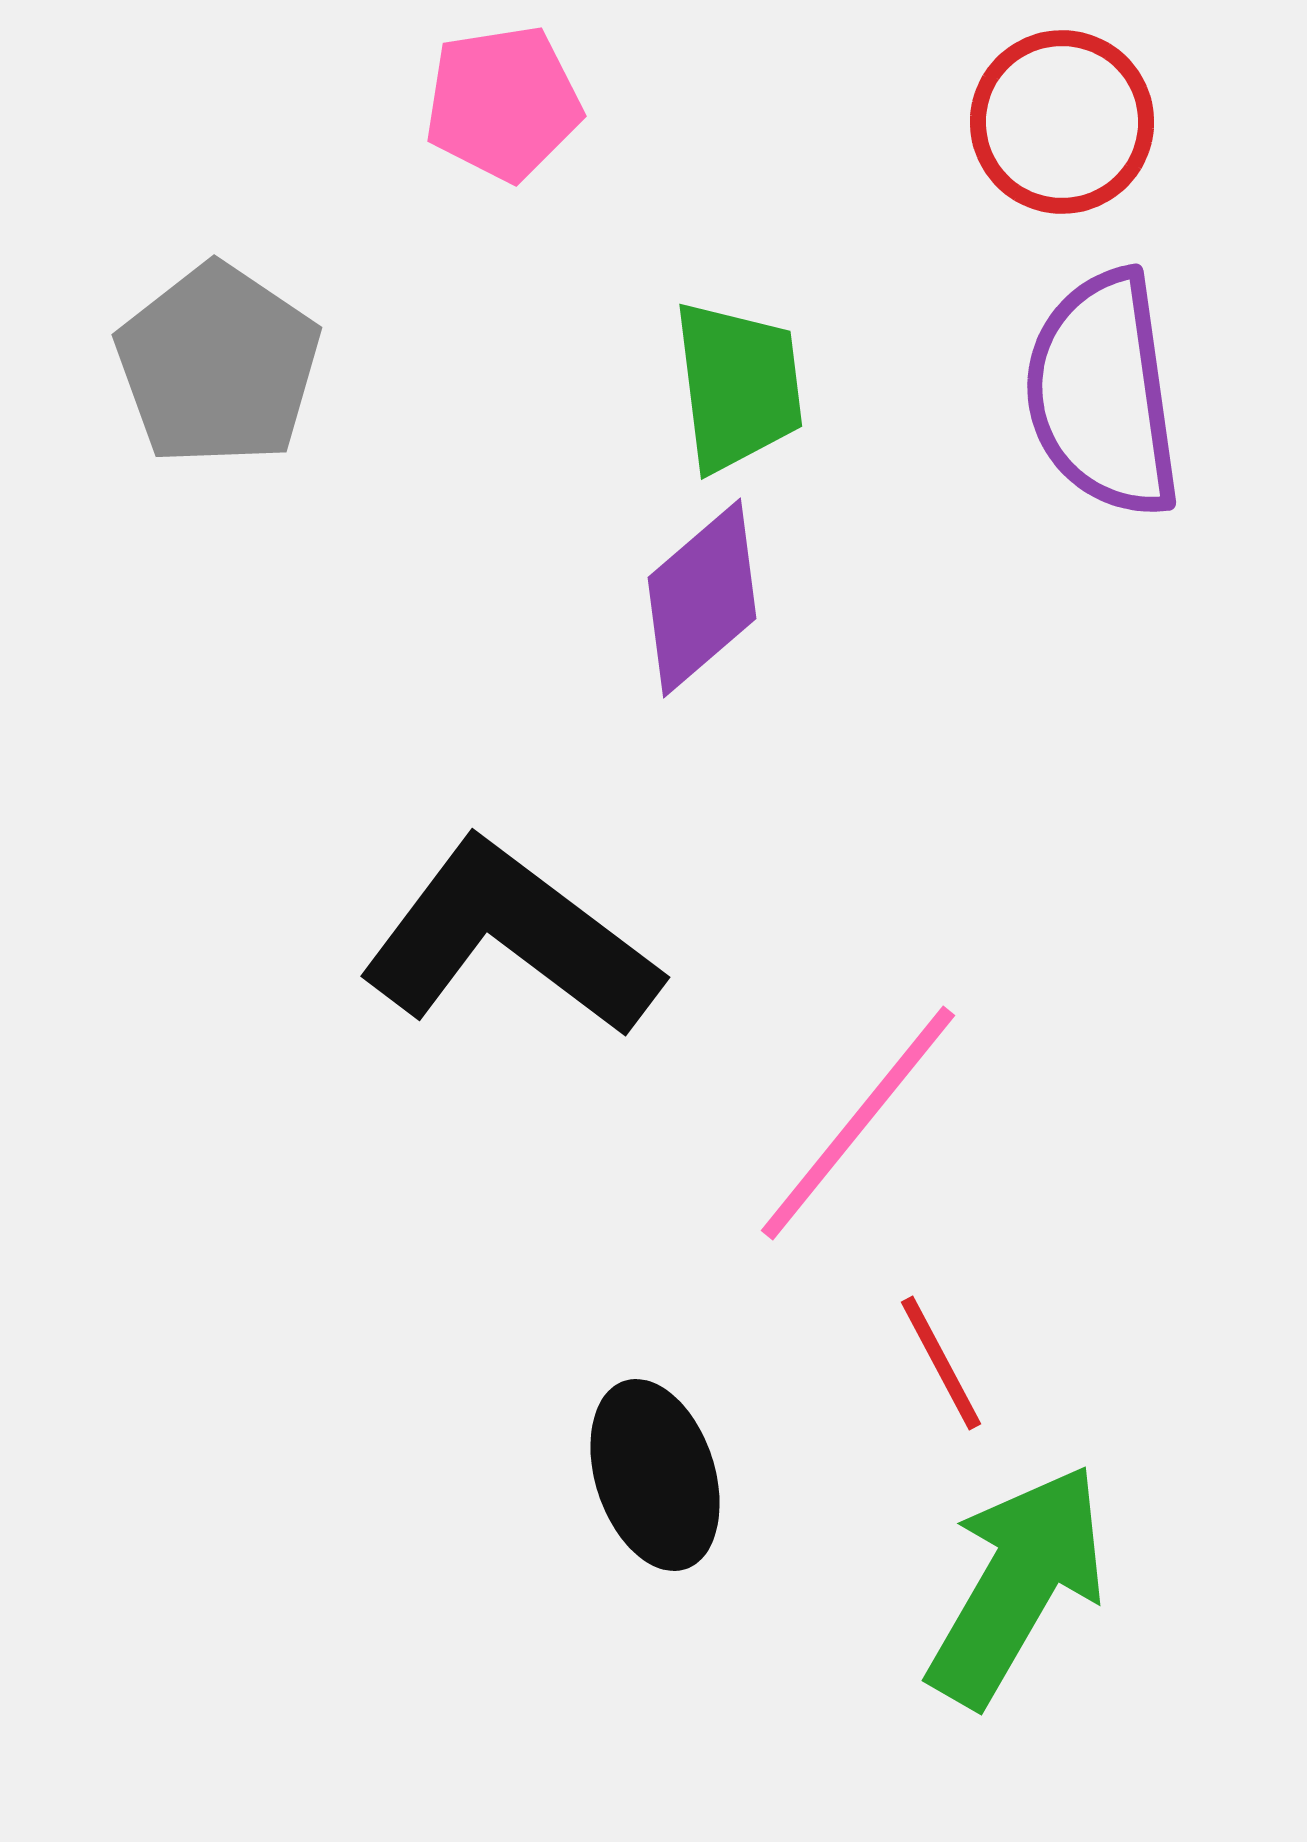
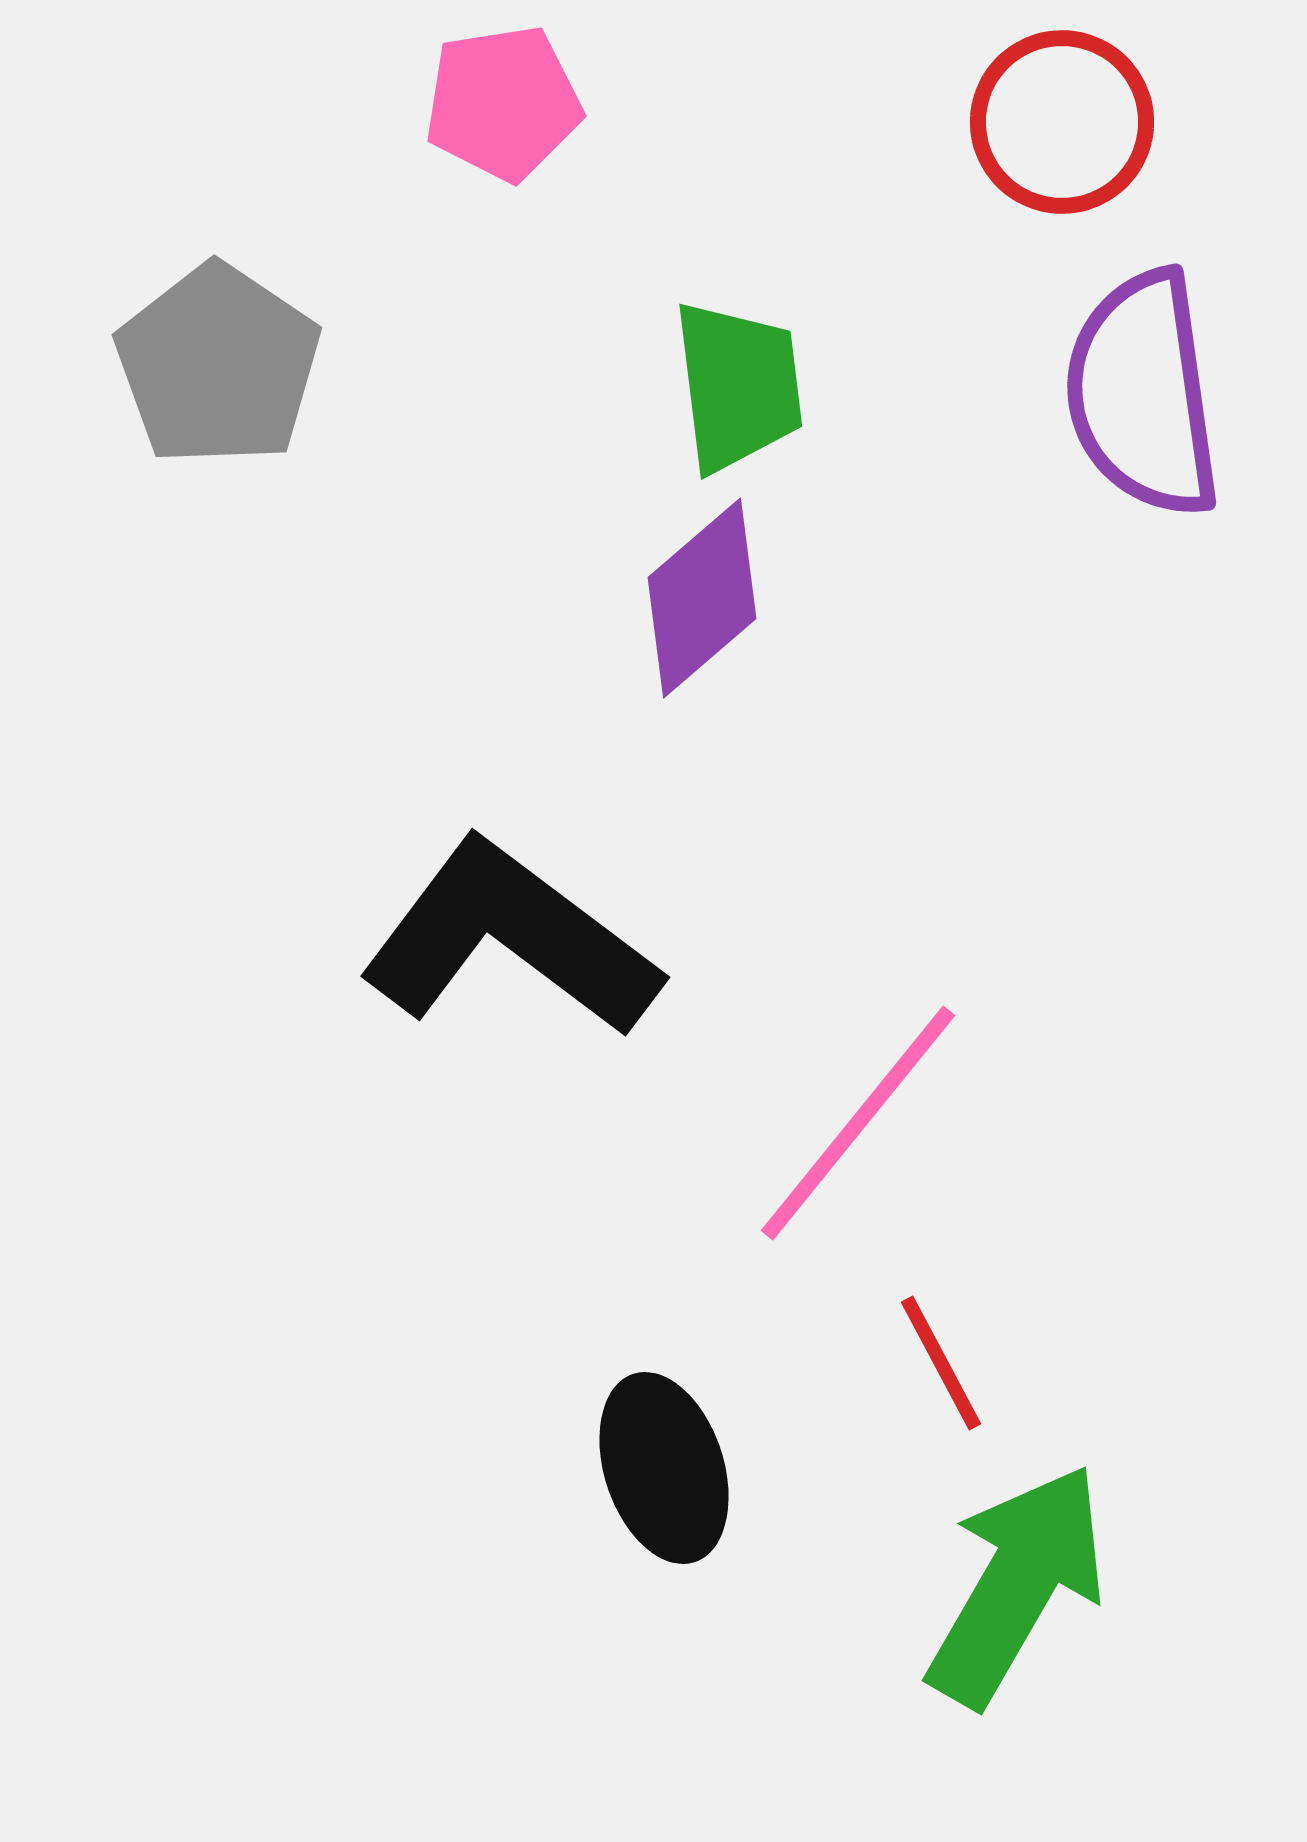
purple semicircle: moved 40 px right
black ellipse: moved 9 px right, 7 px up
